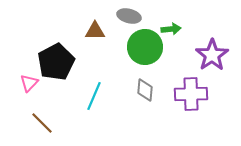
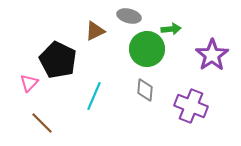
brown triangle: rotated 25 degrees counterclockwise
green circle: moved 2 px right, 2 px down
black pentagon: moved 2 px right, 2 px up; rotated 18 degrees counterclockwise
purple cross: moved 12 px down; rotated 24 degrees clockwise
